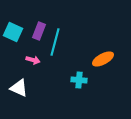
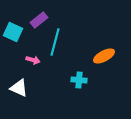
purple rectangle: moved 11 px up; rotated 30 degrees clockwise
orange ellipse: moved 1 px right, 3 px up
